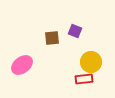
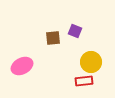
brown square: moved 1 px right
pink ellipse: moved 1 px down; rotated 10 degrees clockwise
red rectangle: moved 2 px down
